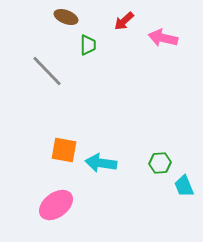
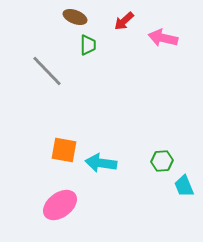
brown ellipse: moved 9 px right
green hexagon: moved 2 px right, 2 px up
pink ellipse: moved 4 px right
